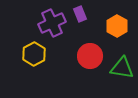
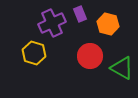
orange hexagon: moved 9 px left, 2 px up; rotated 15 degrees counterclockwise
yellow hexagon: moved 1 px up; rotated 15 degrees counterclockwise
green triangle: rotated 20 degrees clockwise
